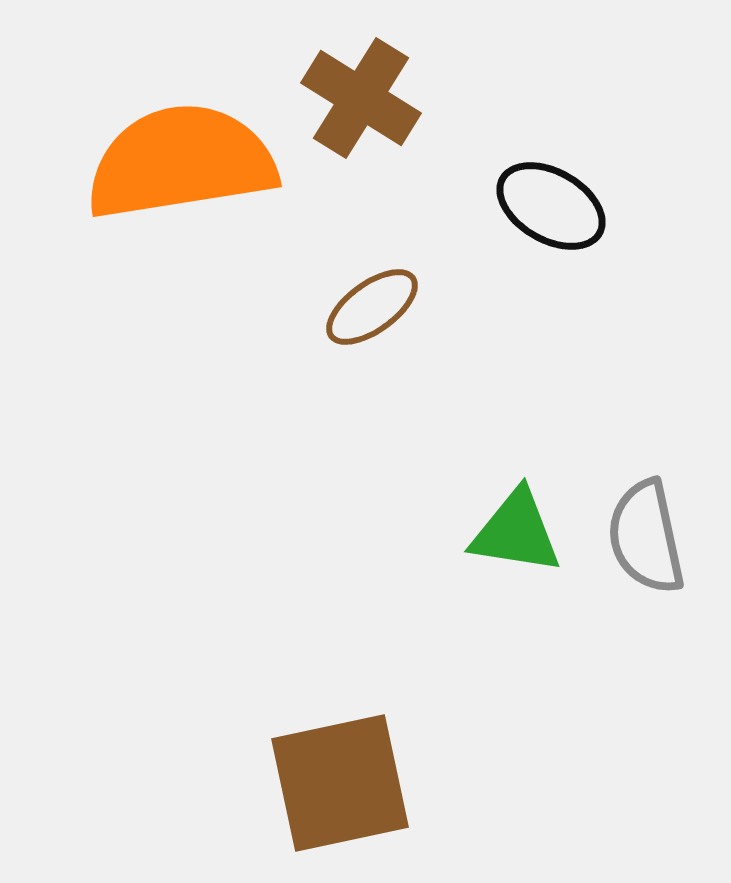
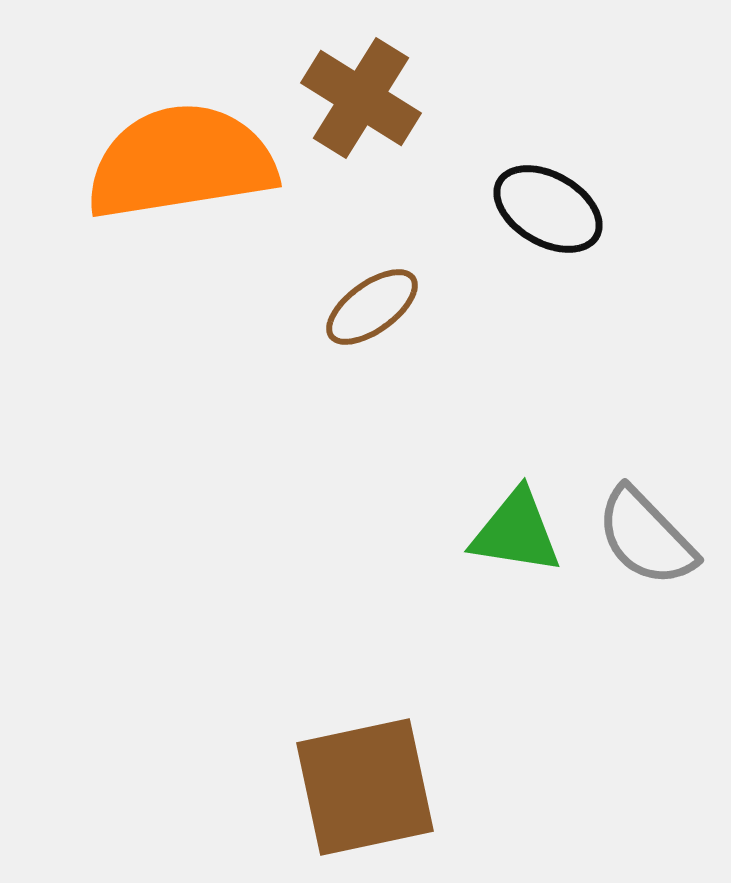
black ellipse: moved 3 px left, 3 px down
gray semicircle: rotated 32 degrees counterclockwise
brown square: moved 25 px right, 4 px down
